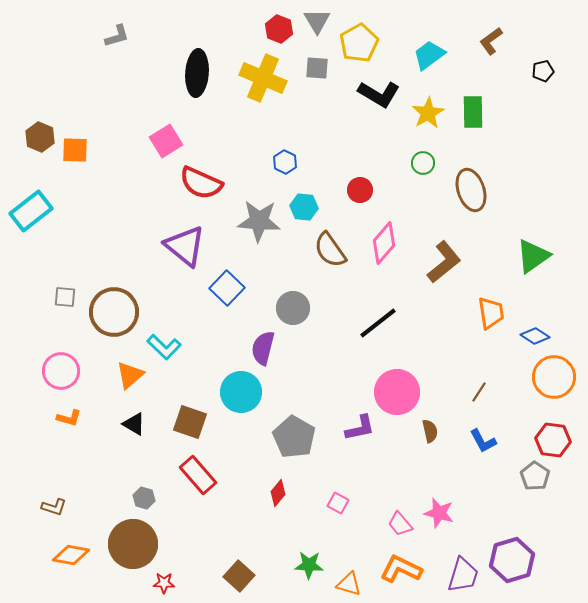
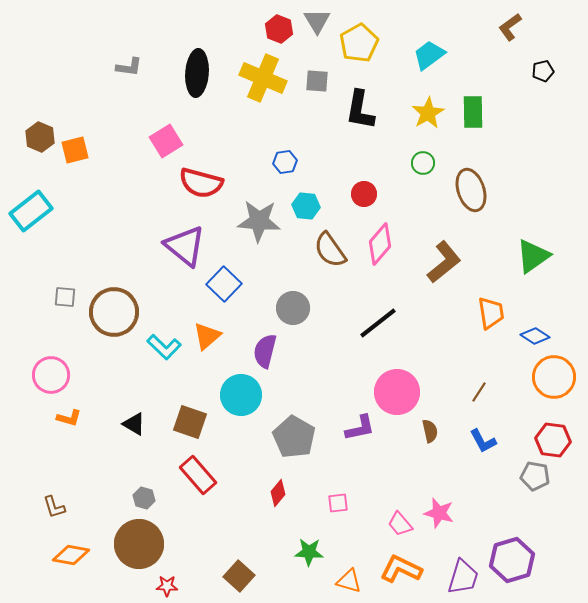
gray L-shape at (117, 36): moved 12 px right, 31 px down; rotated 24 degrees clockwise
brown L-shape at (491, 41): moved 19 px right, 14 px up
gray square at (317, 68): moved 13 px down
black L-shape at (379, 94): moved 19 px left, 16 px down; rotated 69 degrees clockwise
orange square at (75, 150): rotated 16 degrees counterclockwise
blue hexagon at (285, 162): rotated 25 degrees clockwise
red semicircle at (201, 183): rotated 9 degrees counterclockwise
red circle at (360, 190): moved 4 px right, 4 px down
cyan hexagon at (304, 207): moved 2 px right, 1 px up
pink diamond at (384, 243): moved 4 px left, 1 px down
blue square at (227, 288): moved 3 px left, 4 px up
purple semicircle at (263, 348): moved 2 px right, 3 px down
pink circle at (61, 371): moved 10 px left, 4 px down
orange triangle at (130, 375): moved 77 px right, 39 px up
cyan circle at (241, 392): moved 3 px down
gray pentagon at (535, 476): rotated 24 degrees counterclockwise
pink square at (338, 503): rotated 35 degrees counterclockwise
brown L-shape at (54, 507): rotated 55 degrees clockwise
brown circle at (133, 544): moved 6 px right
green star at (309, 565): moved 13 px up
purple trapezoid at (463, 575): moved 2 px down
red star at (164, 583): moved 3 px right, 3 px down
orange triangle at (349, 584): moved 3 px up
